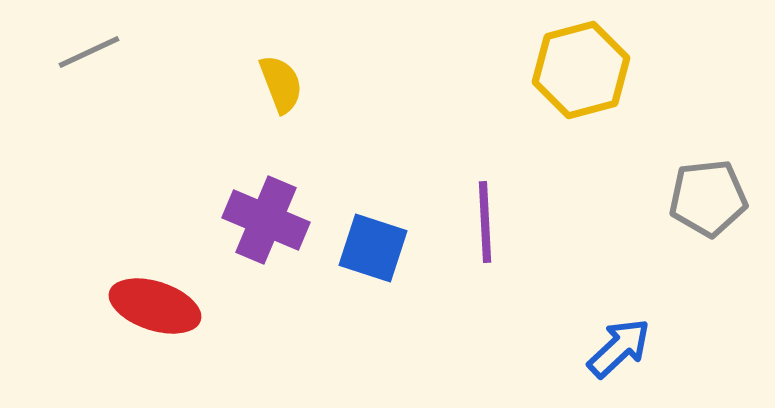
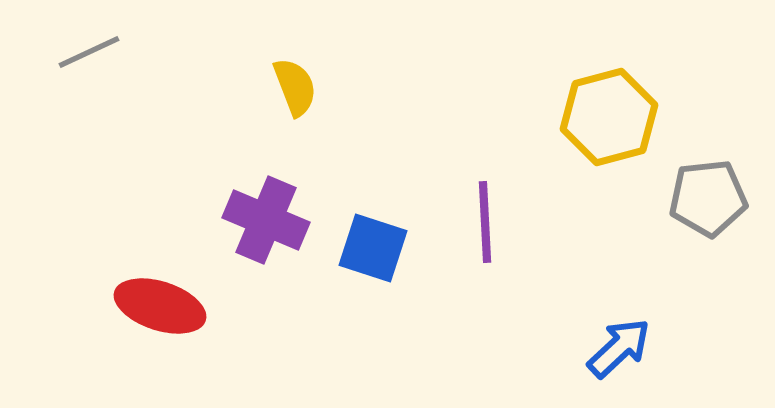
yellow hexagon: moved 28 px right, 47 px down
yellow semicircle: moved 14 px right, 3 px down
red ellipse: moved 5 px right
